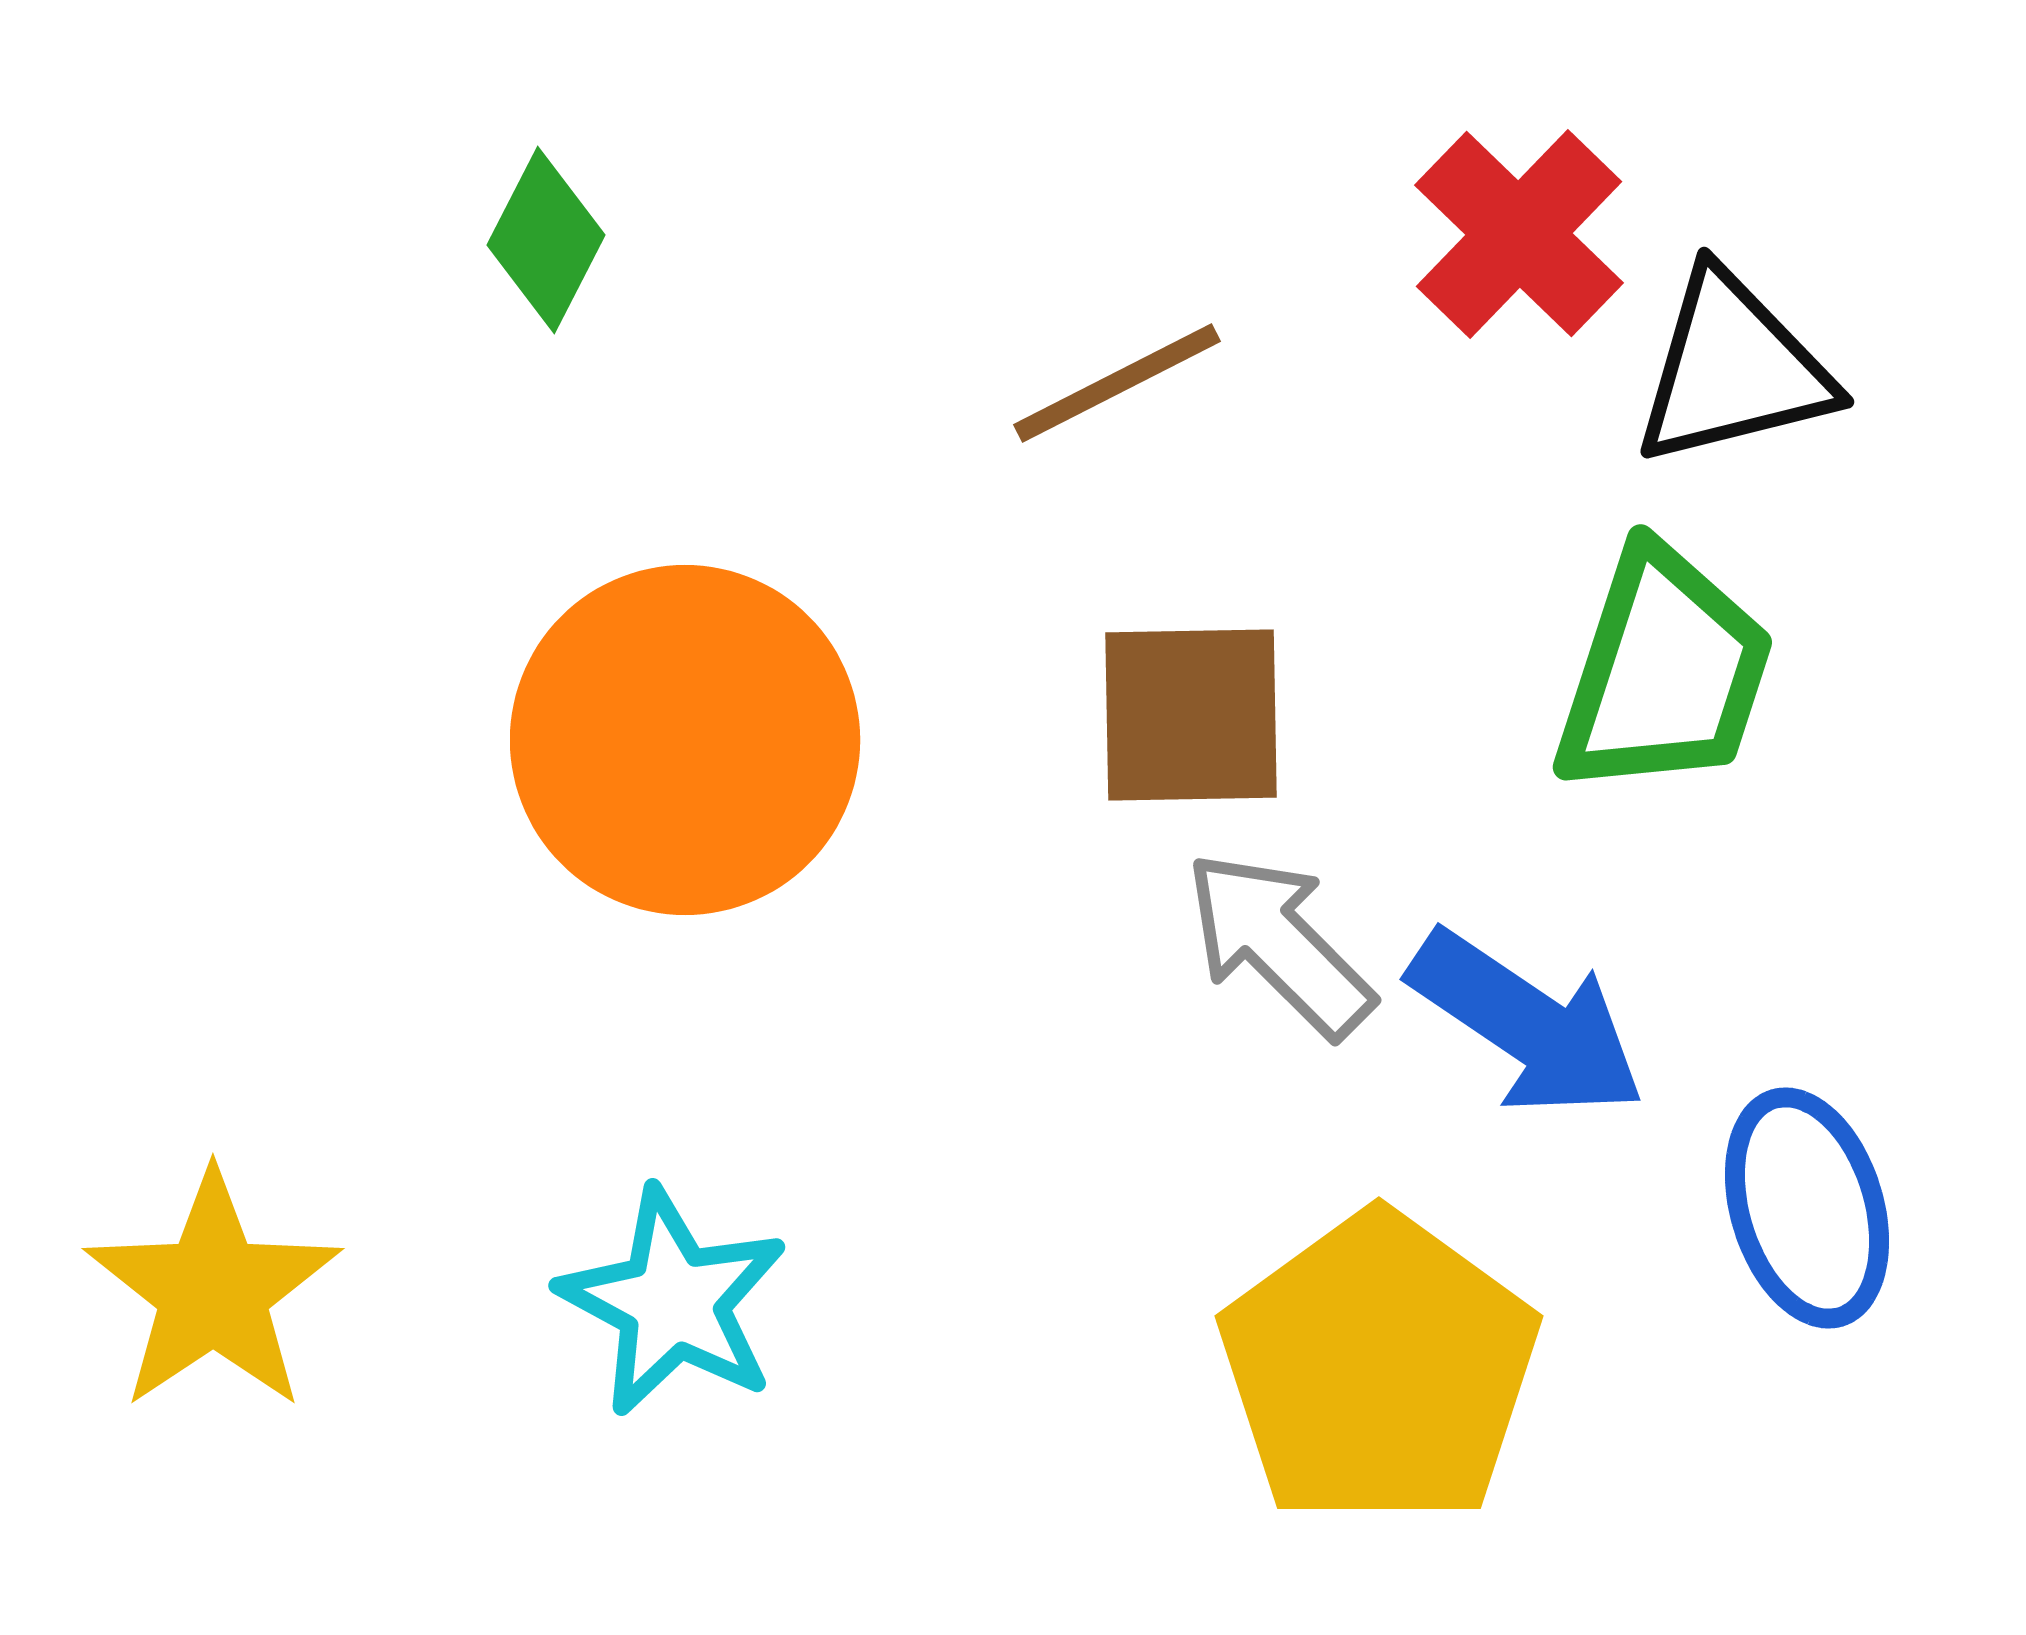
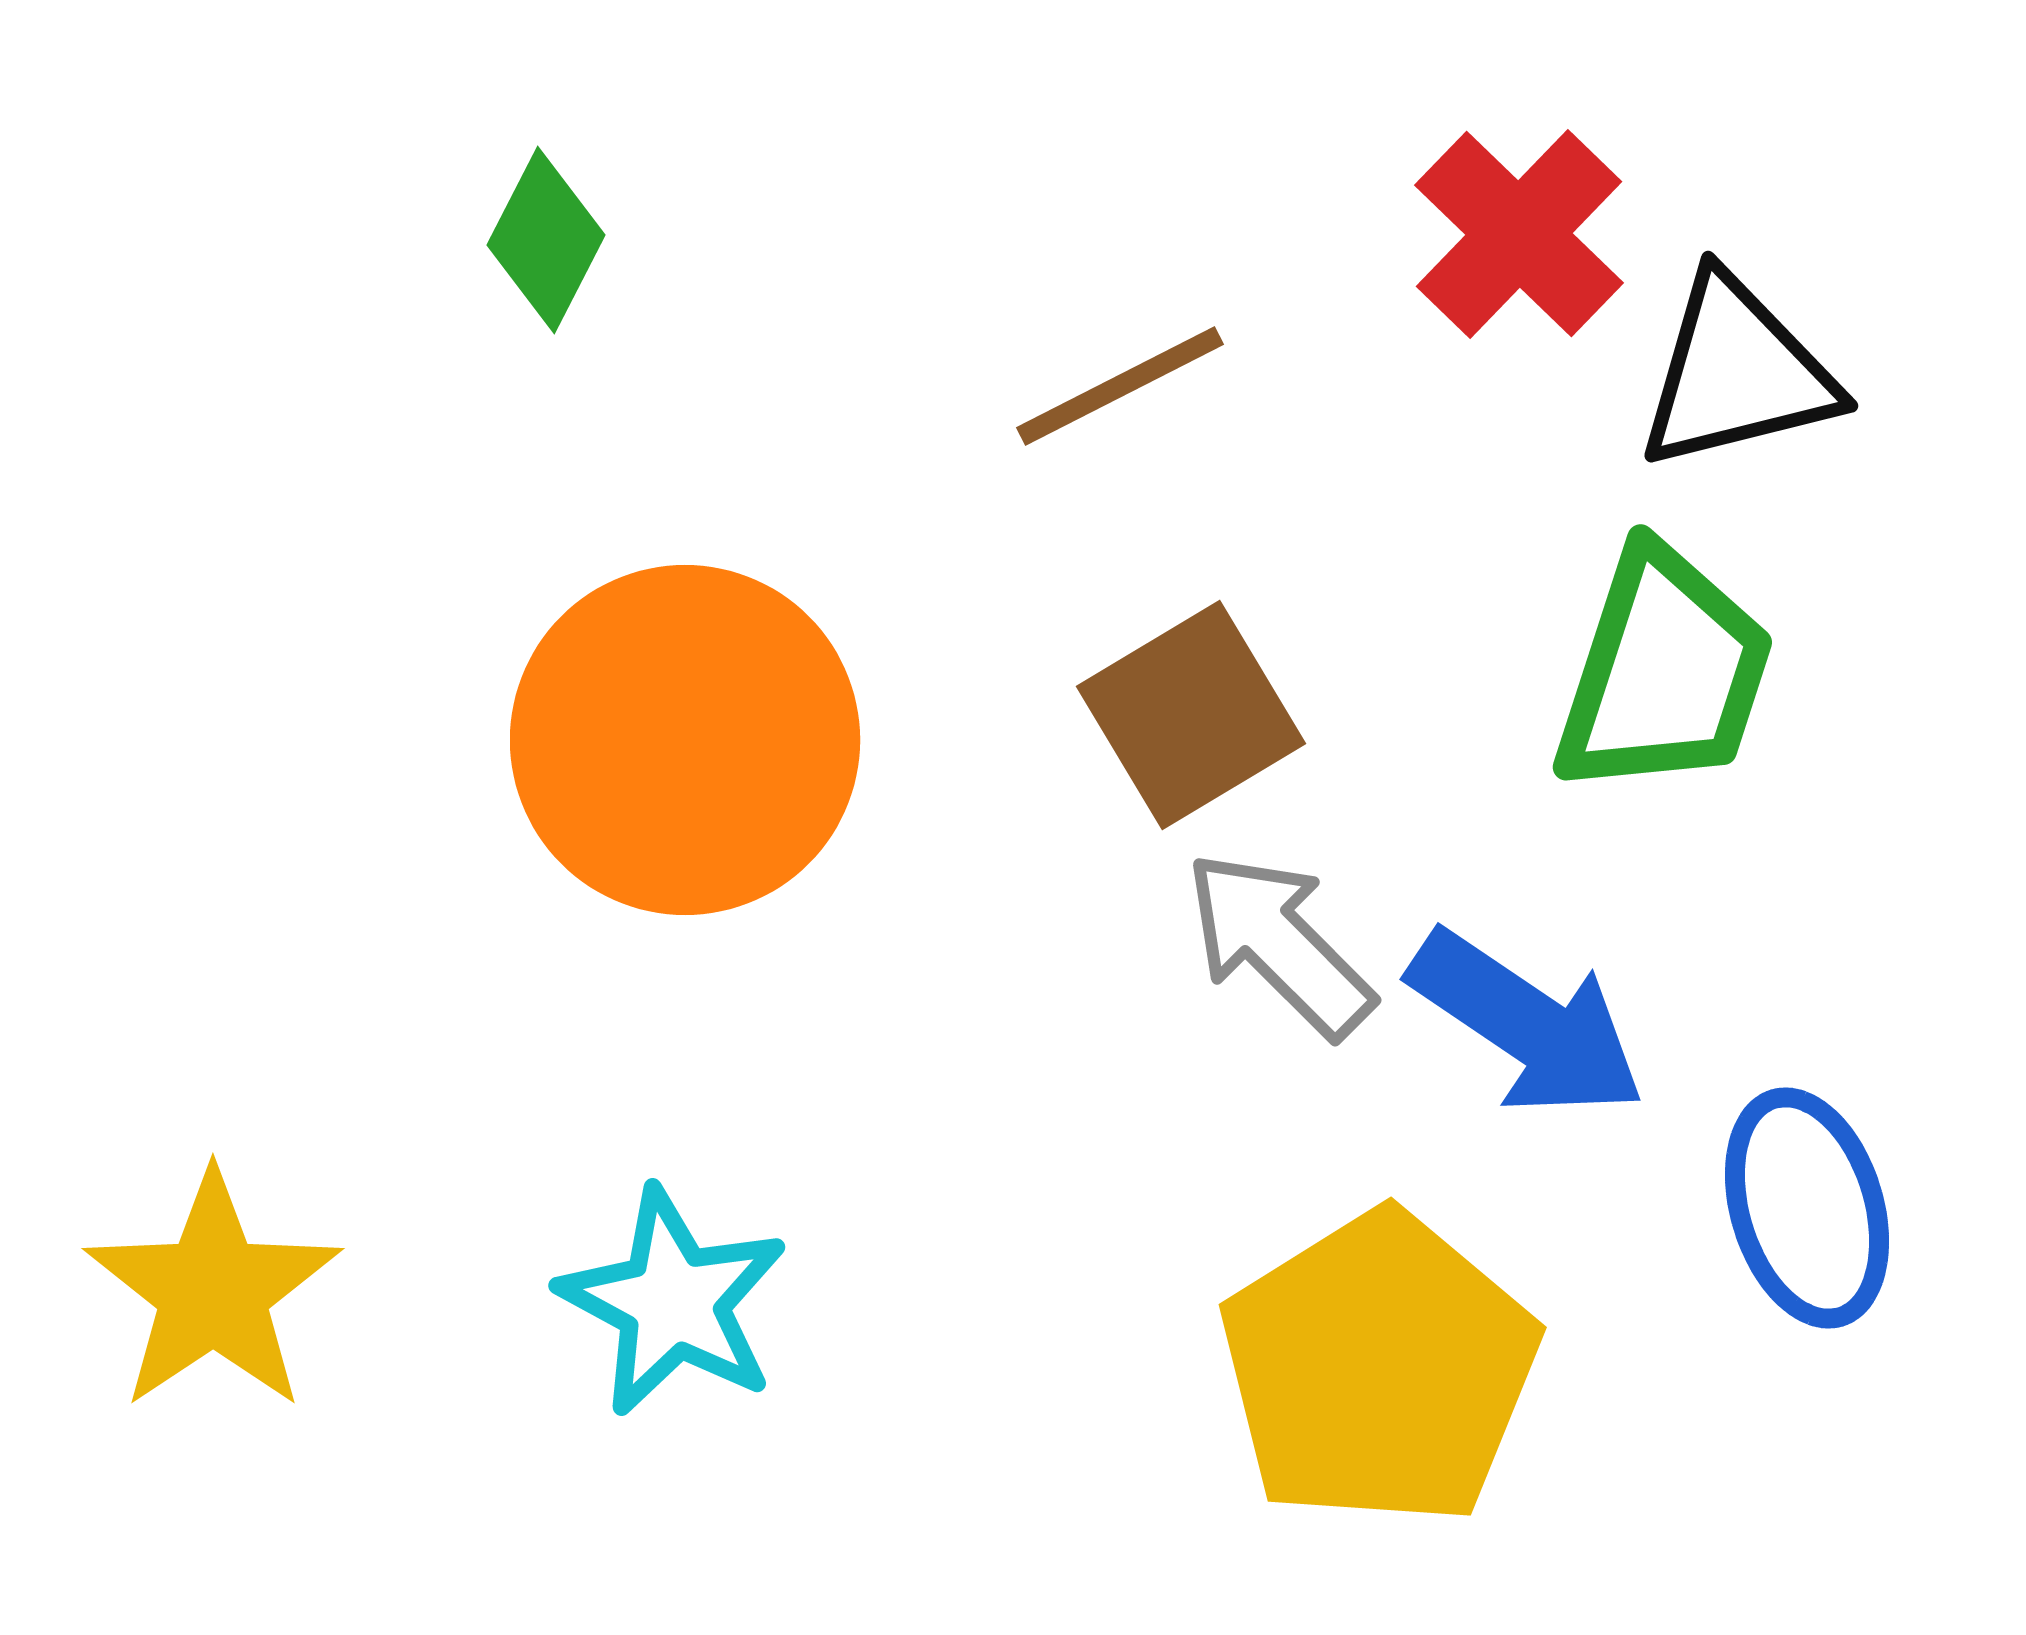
black triangle: moved 4 px right, 4 px down
brown line: moved 3 px right, 3 px down
brown square: rotated 30 degrees counterclockwise
yellow pentagon: rotated 4 degrees clockwise
